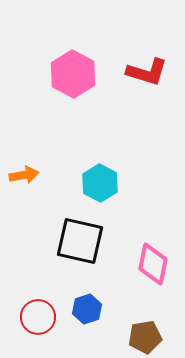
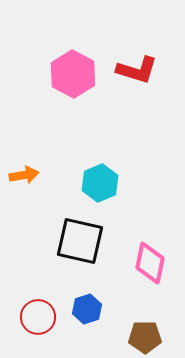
red L-shape: moved 10 px left, 2 px up
cyan hexagon: rotated 9 degrees clockwise
pink diamond: moved 3 px left, 1 px up
brown pentagon: rotated 8 degrees clockwise
